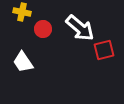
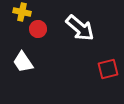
red circle: moved 5 px left
red square: moved 4 px right, 19 px down
